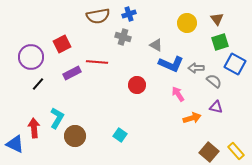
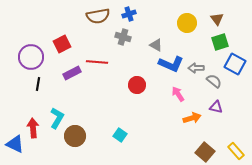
black line: rotated 32 degrees counterclockwise
red arrow: moved 1 px left
brown square: moved 4 px left
